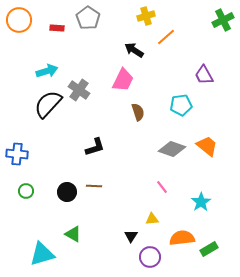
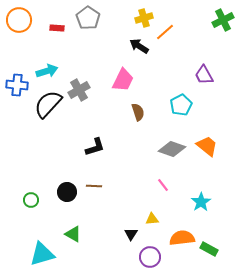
yellow cross: moved 2 px left, 2 px down
orange line: moved 1 px left, 5 px up
black arrow: moved 5 px right, 4 px up
gray cross: rotated 25 degrees clockwise
cyan pentagon: rotated 20 degrees counterclockwise
blue cross: moved 69 px up
pink line: moved 1 px right, 2 px up
green circle: moved 5 px right, 9 px down
black triangle: moved 2 px up
green rectangle: rotated 60 degrees clockwise
